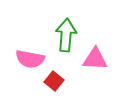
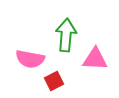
red square: rotated 24 degrees clockwise
